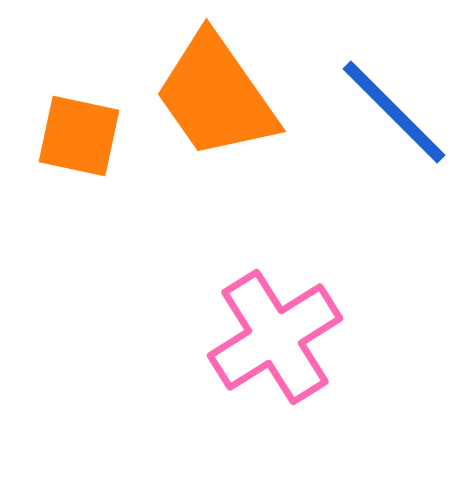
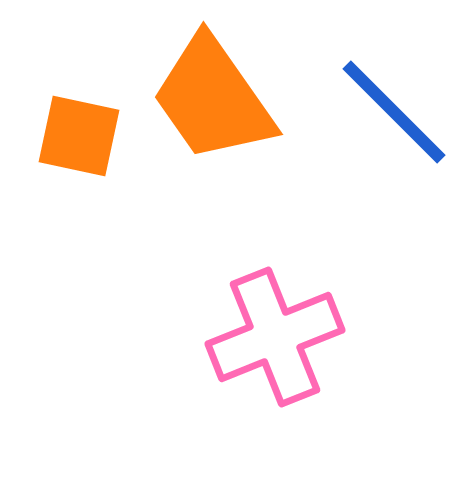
orange trapezoid: moved 3 px left, 3 px down
pink cross: rotated 10 degrees clockwise
